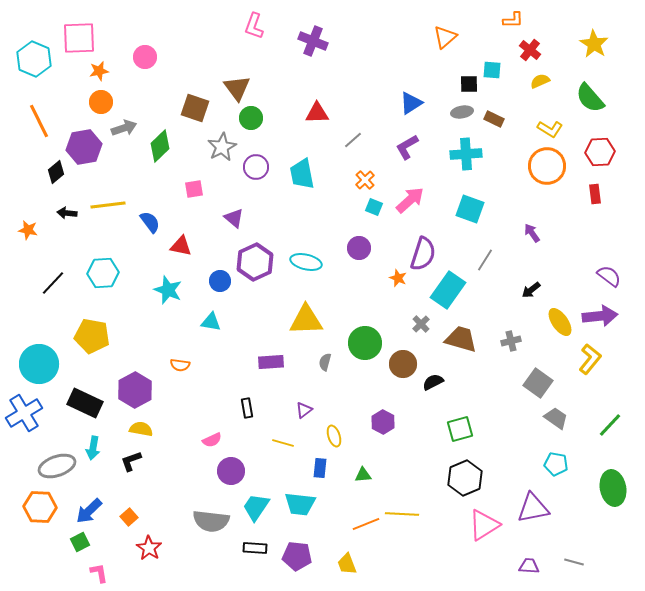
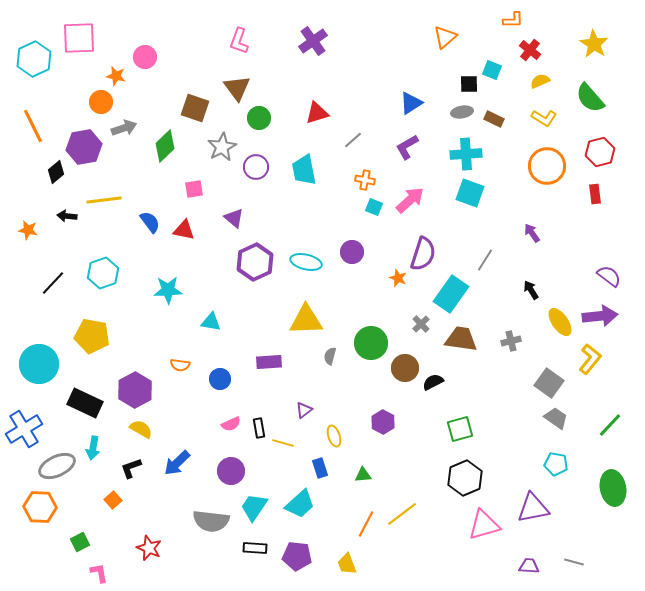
pink L-shape at (254, 26): moved 15 px left, 15 px down
purple cross at (313, 41): rotated 32 degrees clockwise
cyan hexagon at (34, 59): rotated 12 degrees clockwise
cyan square at (492, 70): rotated 18 degrees clockwise
orange star at (99, 71): moved 17 px right, 5 px down; rotated 24 degrees clockwise
red triangle at (317, 113): rotated 15 degrees counterclockwise
green circle at (251, 118): moved 8 px right
orange line at (39, 121): moved 6 px left, 5 px down
yellow L-shape at (550, 129): moved 6 px left, 11 px up
green diamond at (160, 146): moved 5 px right
red hexagon at (600, 152): rotated 12 degrees counterclockwise
cyan trapezoid at (302, 174): moved 2 px right, 4 px up
orange cross at (365, 180): rotated 36 degrees counterclockwise
yellow line at (108, 205): moved 4 px left, 5 px up
cyan square at (470, 209): moved 16 px up
black arrow at (67, 213): moved 3 px down
red triangle at (181, 246): moved 3 px right, 16 px up
purple circle at (359, 248): moved 7 px left, 4 px down
cyan hexagon at (103, 273): rotated 16 degrees counterclockwise
blue circle at (220, 281): moved 98 px down
cyan star at (168, 290): rotated 24 degrees counterclockwise
cyan rectangle at (448, 290): moved 3 px right, 4 px down
black arrow at (531, 290): rotated 96 degrees clockwise
brown trapezoid at (461, 339): rotated 8 degrees counterclockwise
green circle at (365, 343): moved 6 px right
purple rectangle at (271, 362): moved 2 px left
gray semicircle at (325, 362): moved 5 px right, 6 px up
brown circle at (403, 364): moved 2 px right, 4 px down
gray square at (538, 383): moved 11 px right
black rectangle at (247, 408): moved 12 px right, 20 px down
blue cross at (24, 413): moved 16 px down
yellow semicircle at (141, 429): rotated 20 degrees clockwise
pink semicircle at (212, 440): moved 19 px right, 16 px up
black L-shape at (131, 461): moved 7 px down
gray ellipse at (57, 466): rotated 6 degrees counterclockwise
blue rectangle at (320, 468): rotated 24 degrees counterclockwise
cyan trapezoid at (300, 504): rotated 48 degrees counterclockwise
cyan trapezoid at (256, 507): moved 2 px left
blue arrow at (89, 511): moved 88 px right, 48 px up
yellow line at (402, 514): rotated 40 degrees counterclockwise
orange square at (129, 517): moved 16 px left, 17 px up
orange line at (366, 524): rotated 40 degrees counterclockwise
pink triangle at (484, 525): rotated 16 degrees clockwise
red star at (149, 548): rotated 10 degrees counterclockwise
